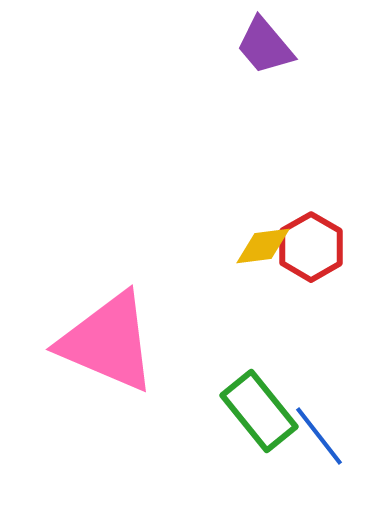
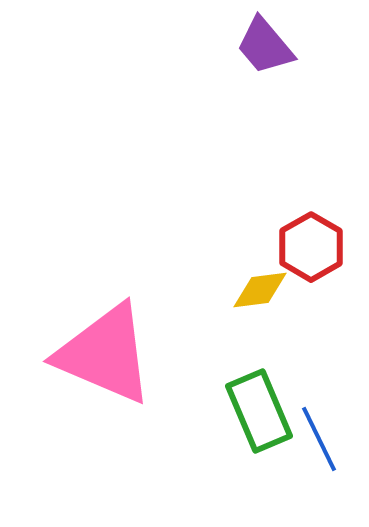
yellow diamond: moved 3 px left, 44 px down
pink triangle: moved 3 px left, 12 px down
green rectangle: rotated 16 degrees clockwise
blue line: moved 3 px down; rotated 12 degrees clockwise
